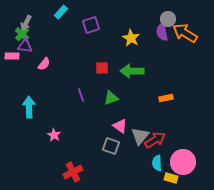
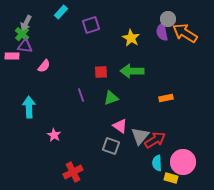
pink semicircle: moved 2 px down
red square: moved 1 px left, 4 px down
